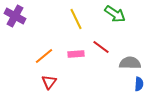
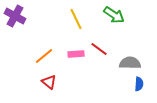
green arrow: moved 1 px left, 1 px down
red line: moved 2 px left, 2 px down
red triangle: rotated 28 degrees counterclockwise
